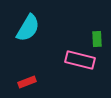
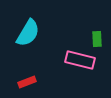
cyan semicircle: moved 5 px down
